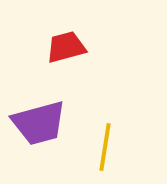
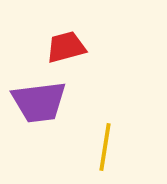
purple trapezoid: moved 21 px up; rotated 8 degrees clockwise
